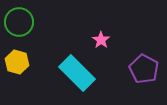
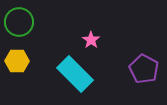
pink star: moved 10 px left
yellow hexagon: moved 1 px up; rotated 15 degrees counterclockwise
cyan rectangle: moved 2 px left, 1 px down
